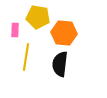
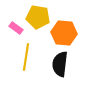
pink rectangle: moved 1 px right, 2 px up; rotated 56 degrees counterclockwise
